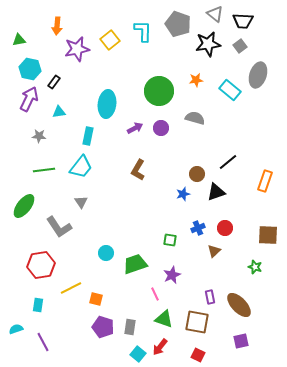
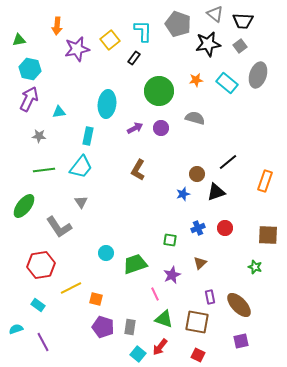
black rectangle at (54, 82): moved 80 px right, 24 px up
cyan rectangle at (230, 90): moved 3 px left, 7 px up
brown triangle at (214, 251): moved 14 px left, 12 px down
cyan rectangle at (38, 305): rotated 64 degrees counterclockwise
